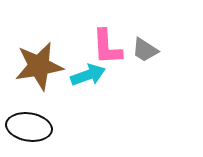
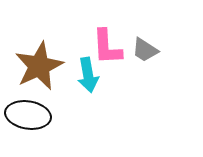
brown star: rotated 15 degrees counterclockwise
cyan arrow: rotated 100 degrees clockwise
black ellipse: moved 1 px left, 12 px up
